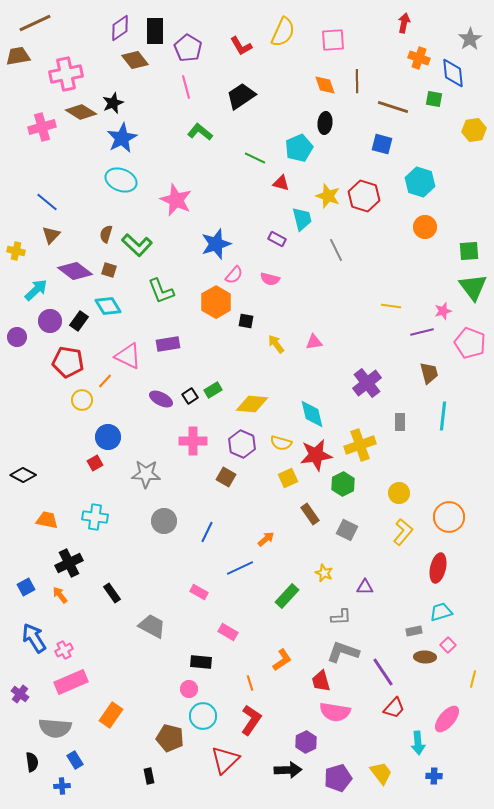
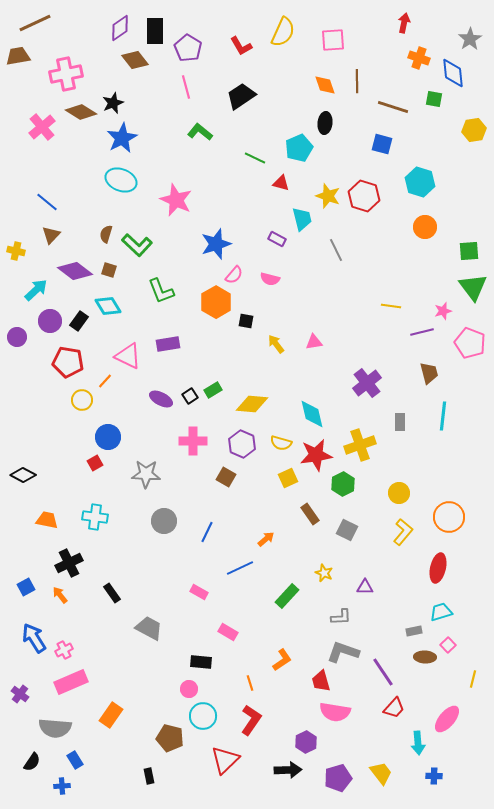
pink cross at (42, 127): rotated 24 degrees counterclockwise
gray trapezoid at (152, 626): moved 3 px left, 2 px down
black semicircle at (32, 762): rotated 42 degrees clockwise
